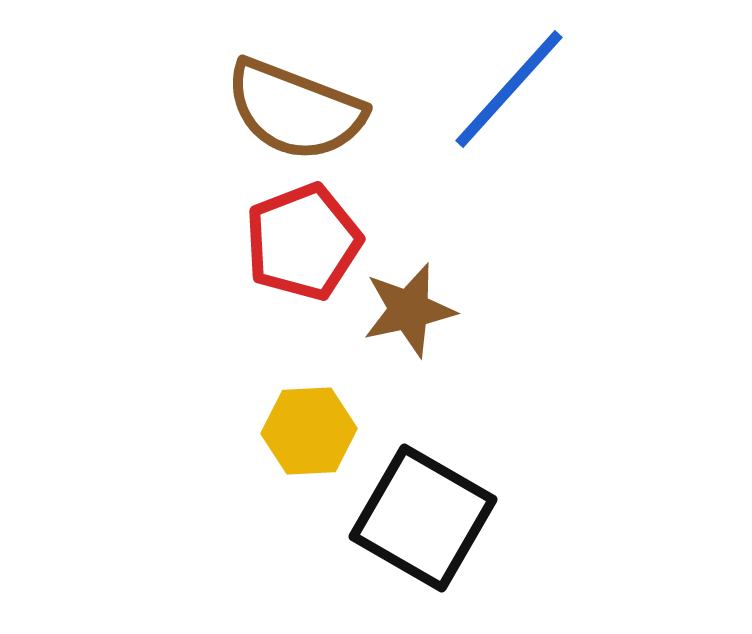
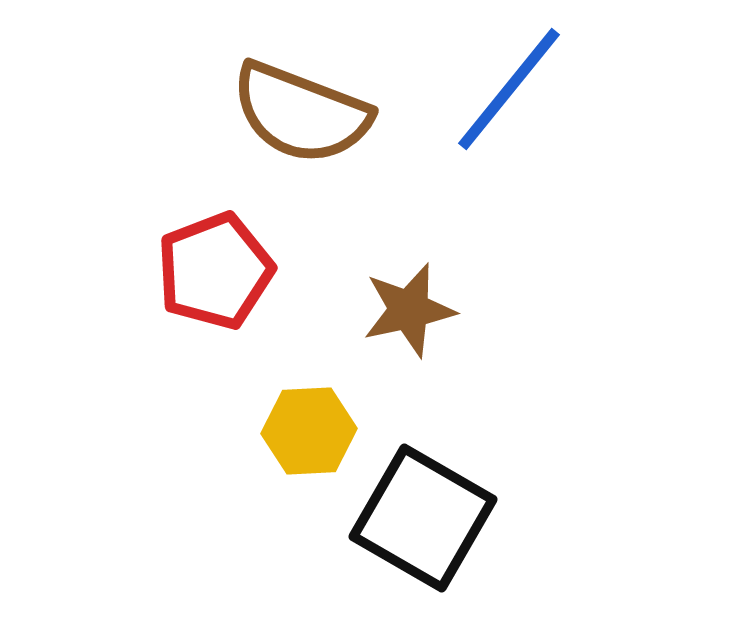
blue line: rotated 3 degrees counterclockwise
brown semicircle: moved 6 px right, 3 px down
red pentagon: moved 88 px left, 29 px down
